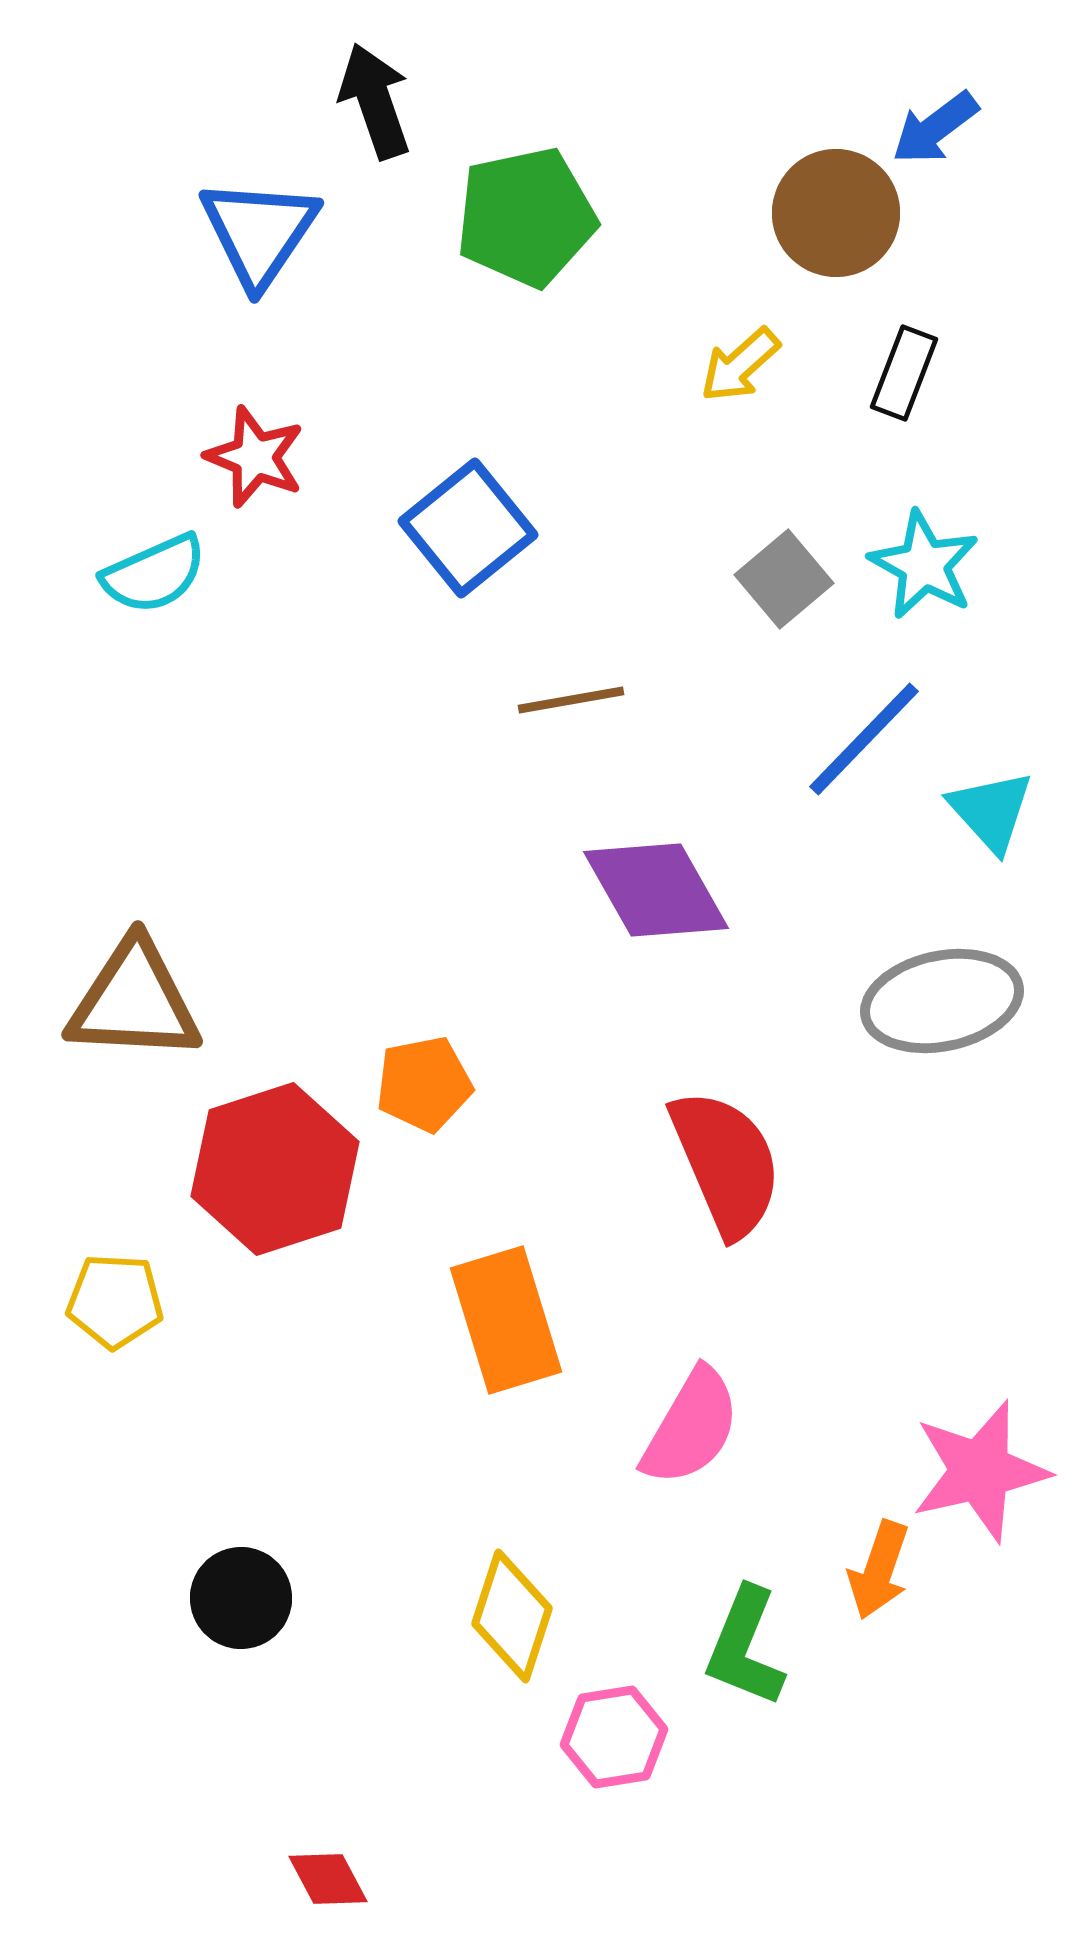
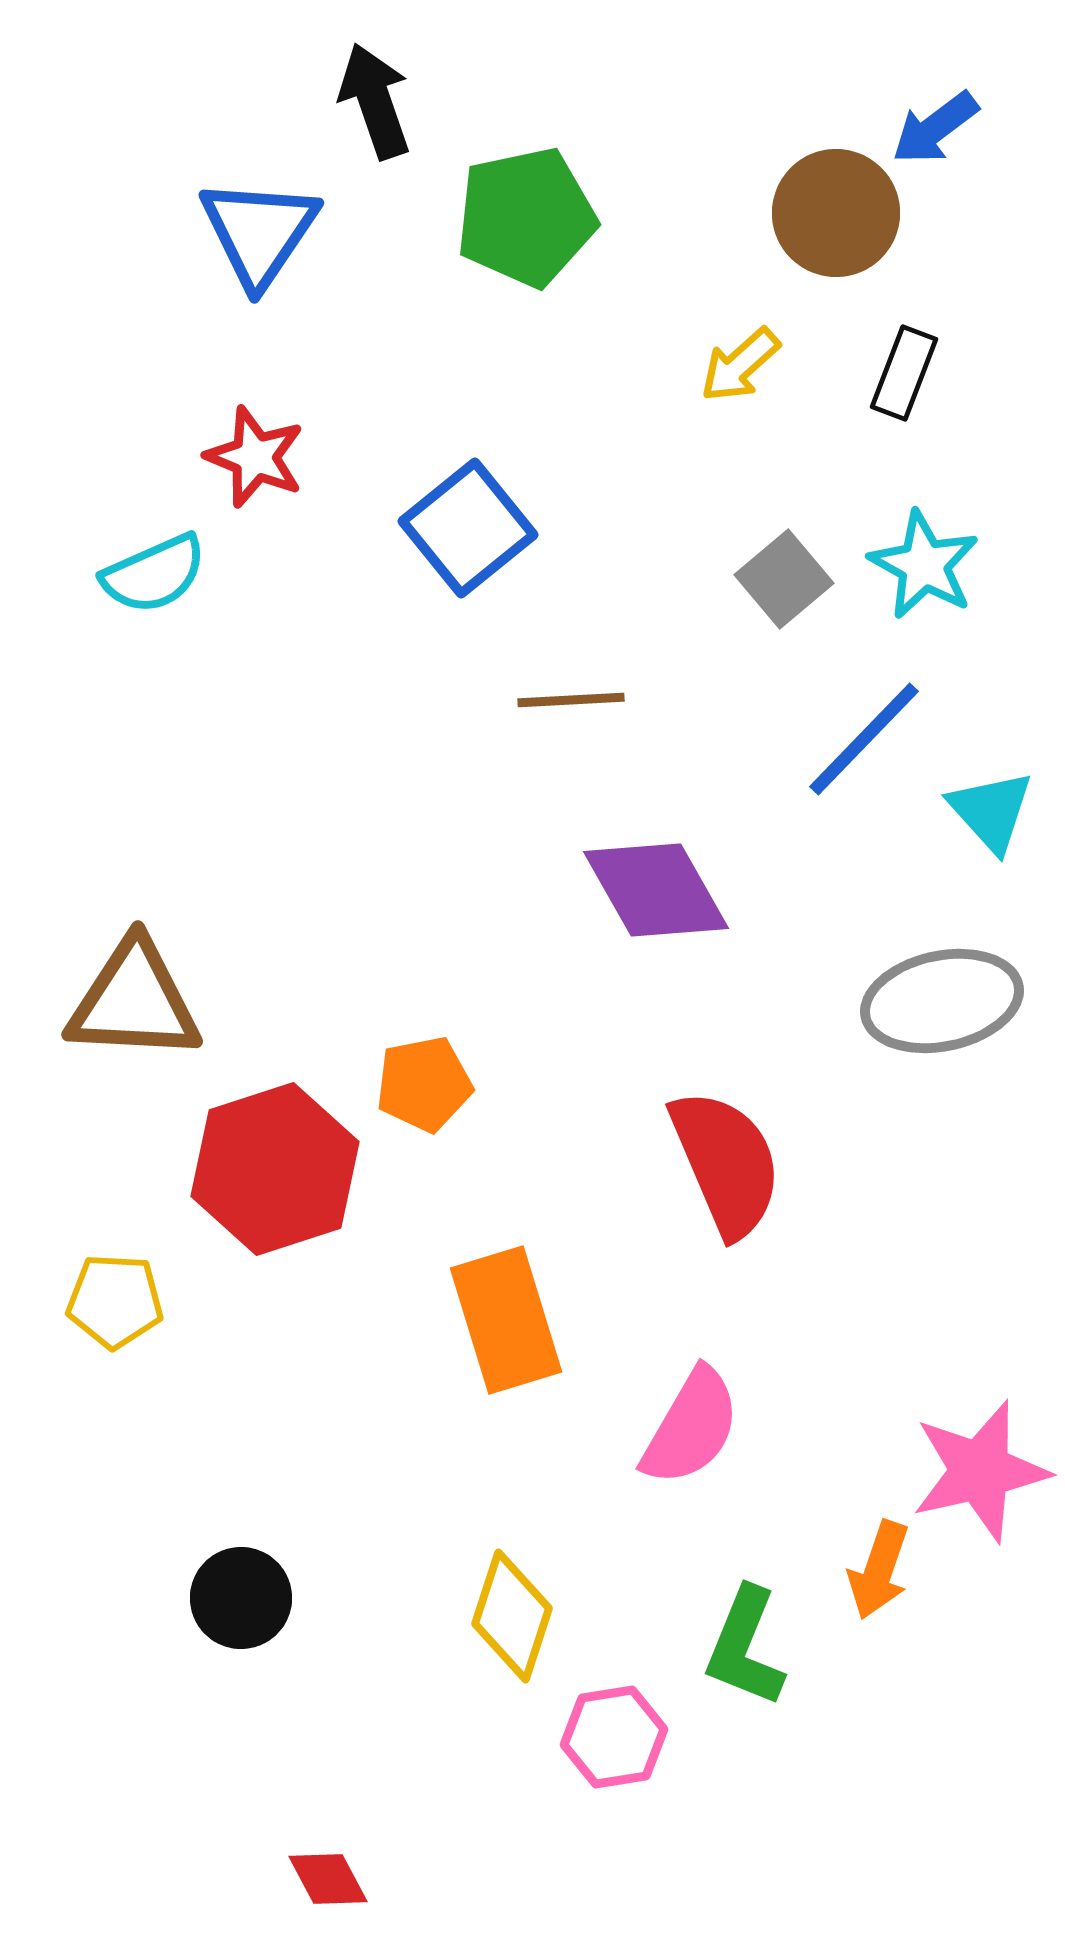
brown line: rotated 7 degrees clockwise
